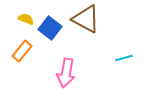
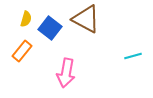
yellow semicircle: rotated 84 degrees clockwise
cyan line: moved 9 px right, 2 px up
